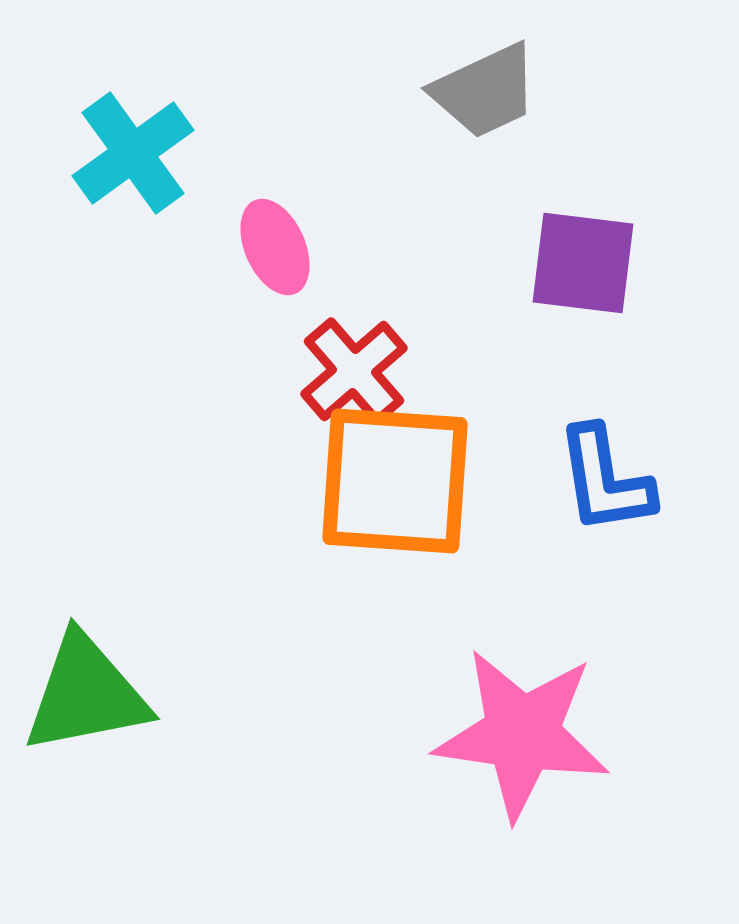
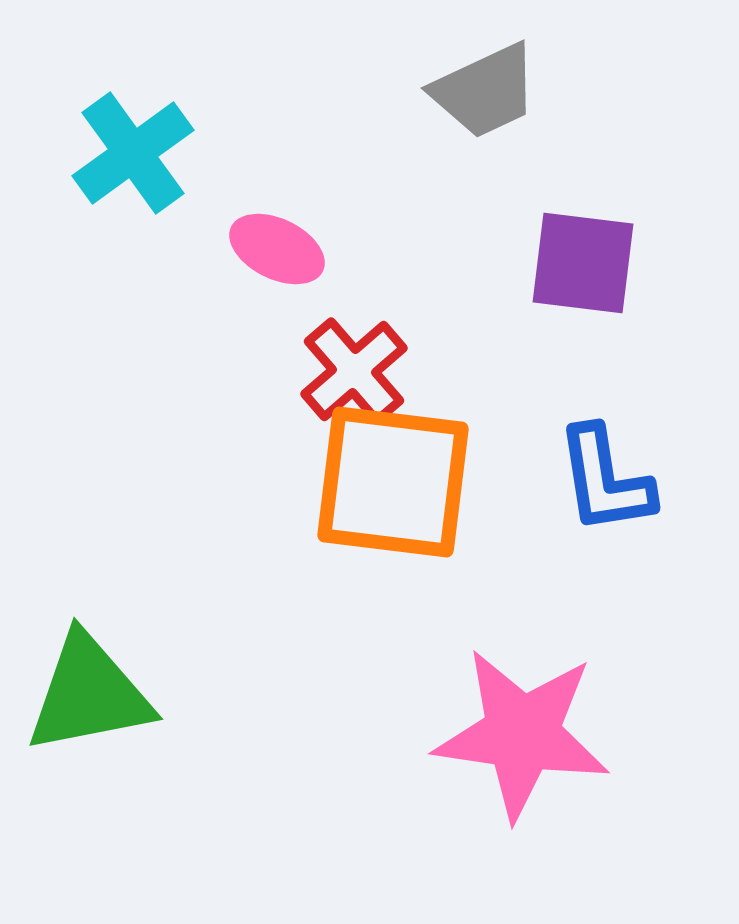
pink ellipse: moved 2 px right, 2 px down; rotated 40 degrees counterclockwise
orange square: moved 2 px left, 1 px down; rotated 3 degrees clockwise
green triangle: moved 3 px right
